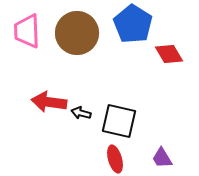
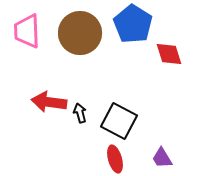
brown circle: moved 3 px right
red diamond: rotated 12 degrees clockwise
black arrow: moved 1 px left; rotated 60 degrees clockwise
black square: rotated 15 degrees clockwise
